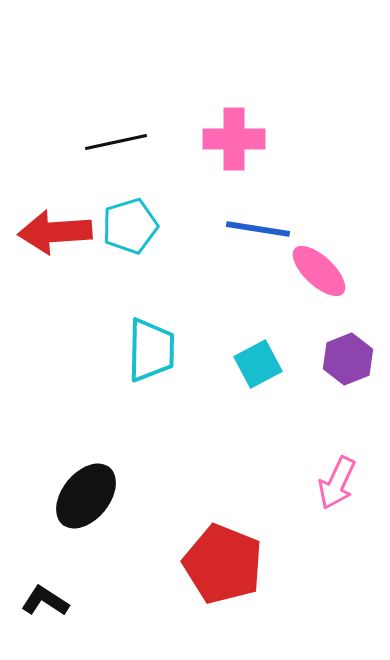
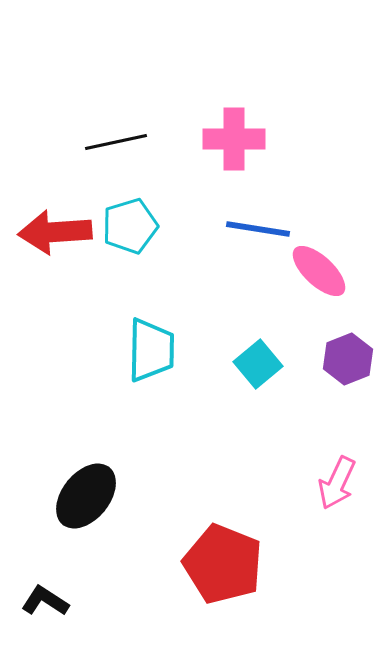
cyan square: rotated 12 degrees counterclockwise
